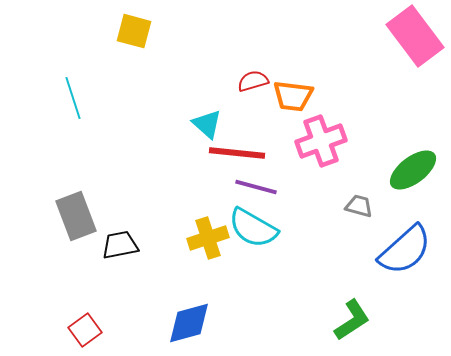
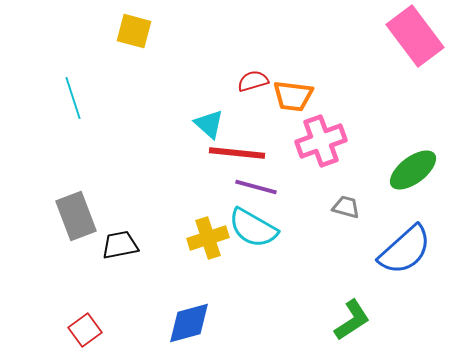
cyan triangle: moved 2 px right
gray trapezoid: moved 13 px left, 1 px down
